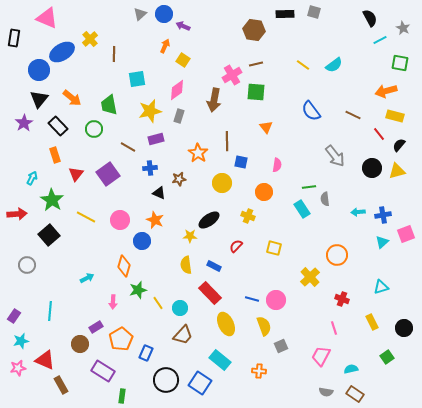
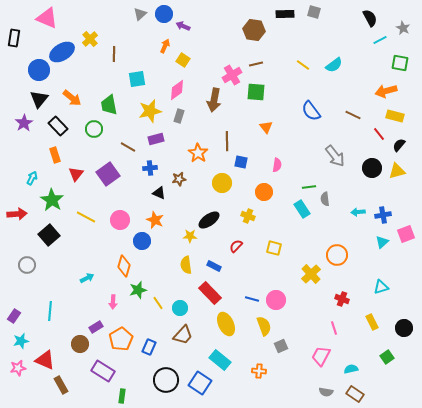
yellow cross at (310, 277): moved 1 px right, 3 px up
blue rectangle at (146, 353): moved 3 px right, 6 px up
